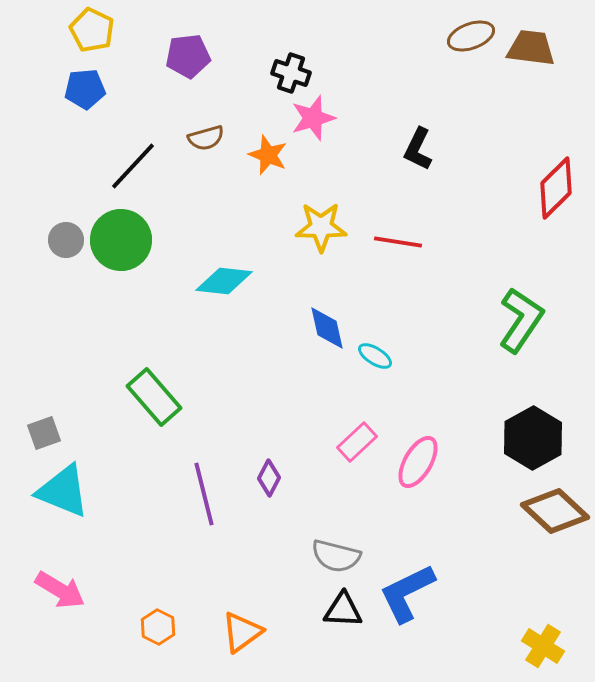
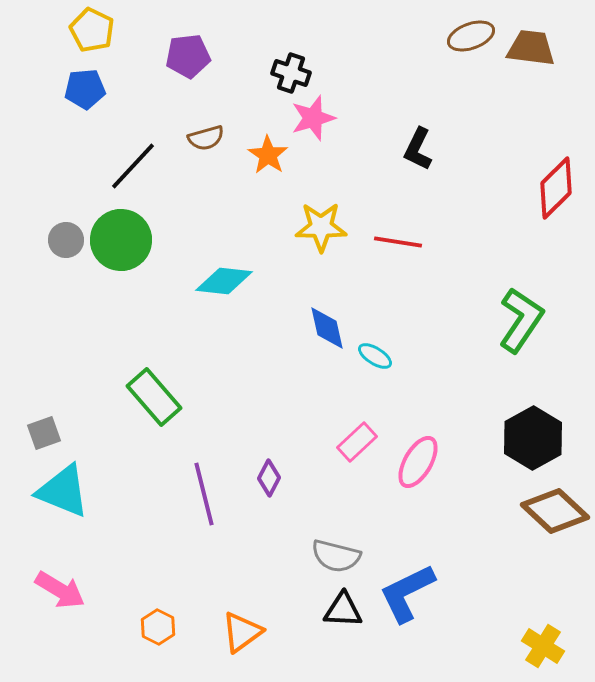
orange star: rotated 12 degrees clockwise
